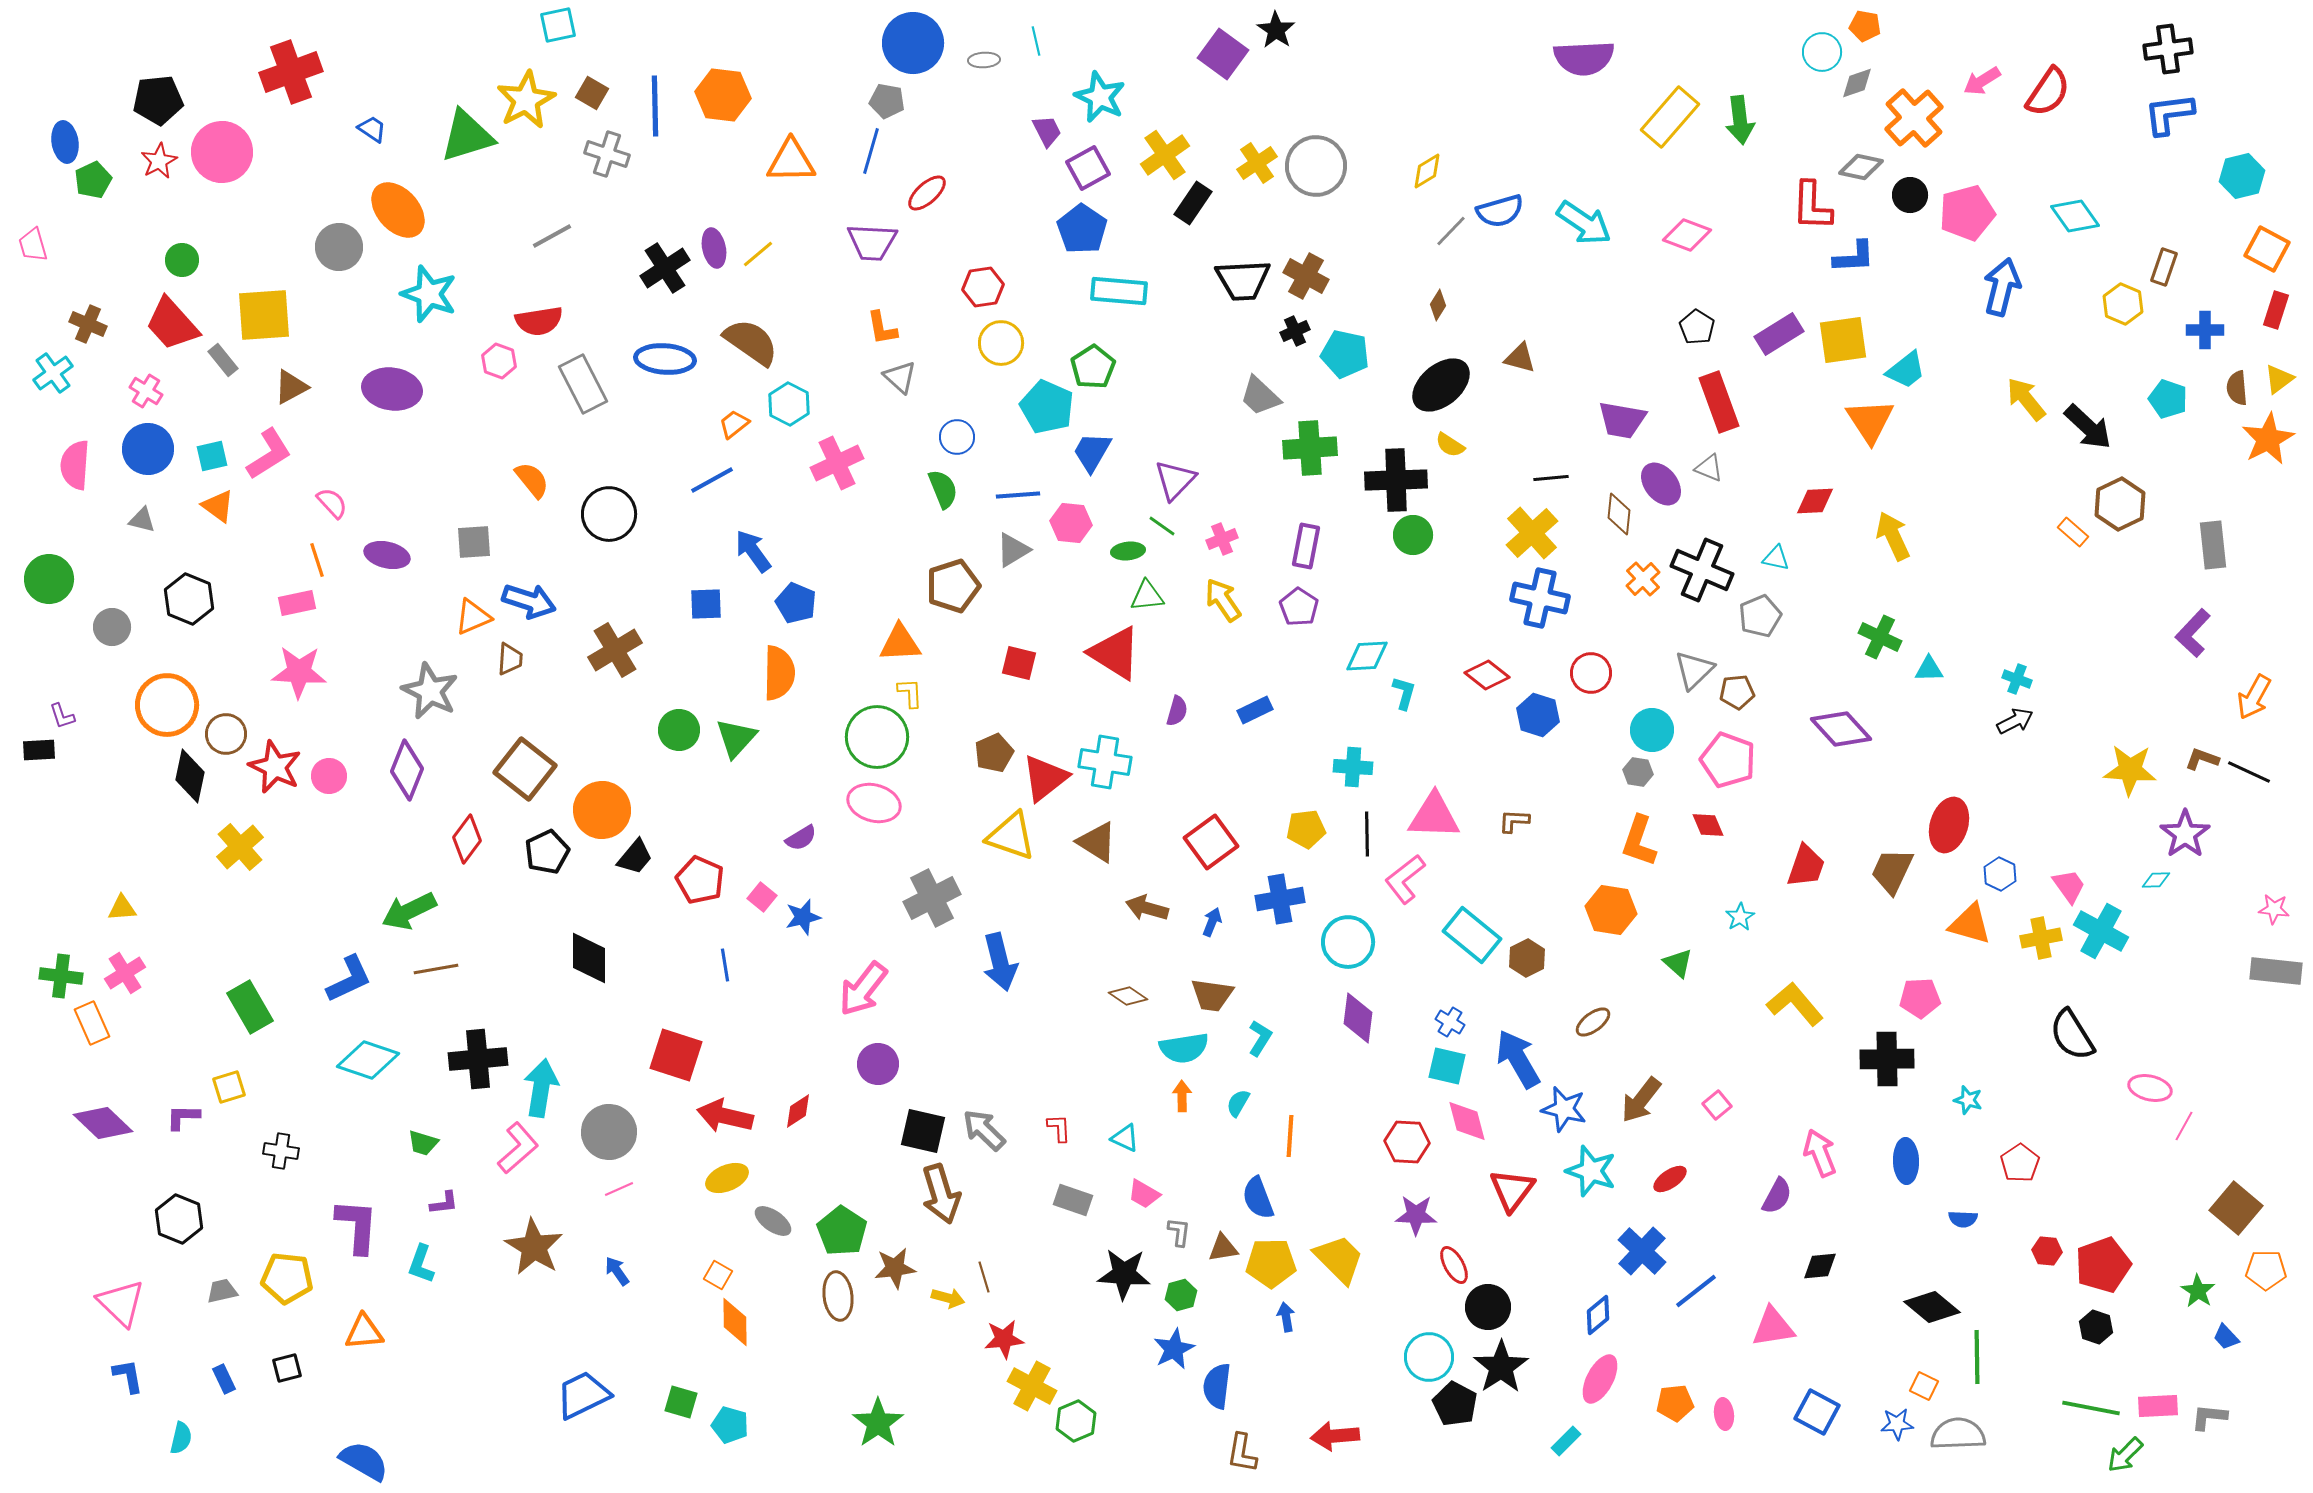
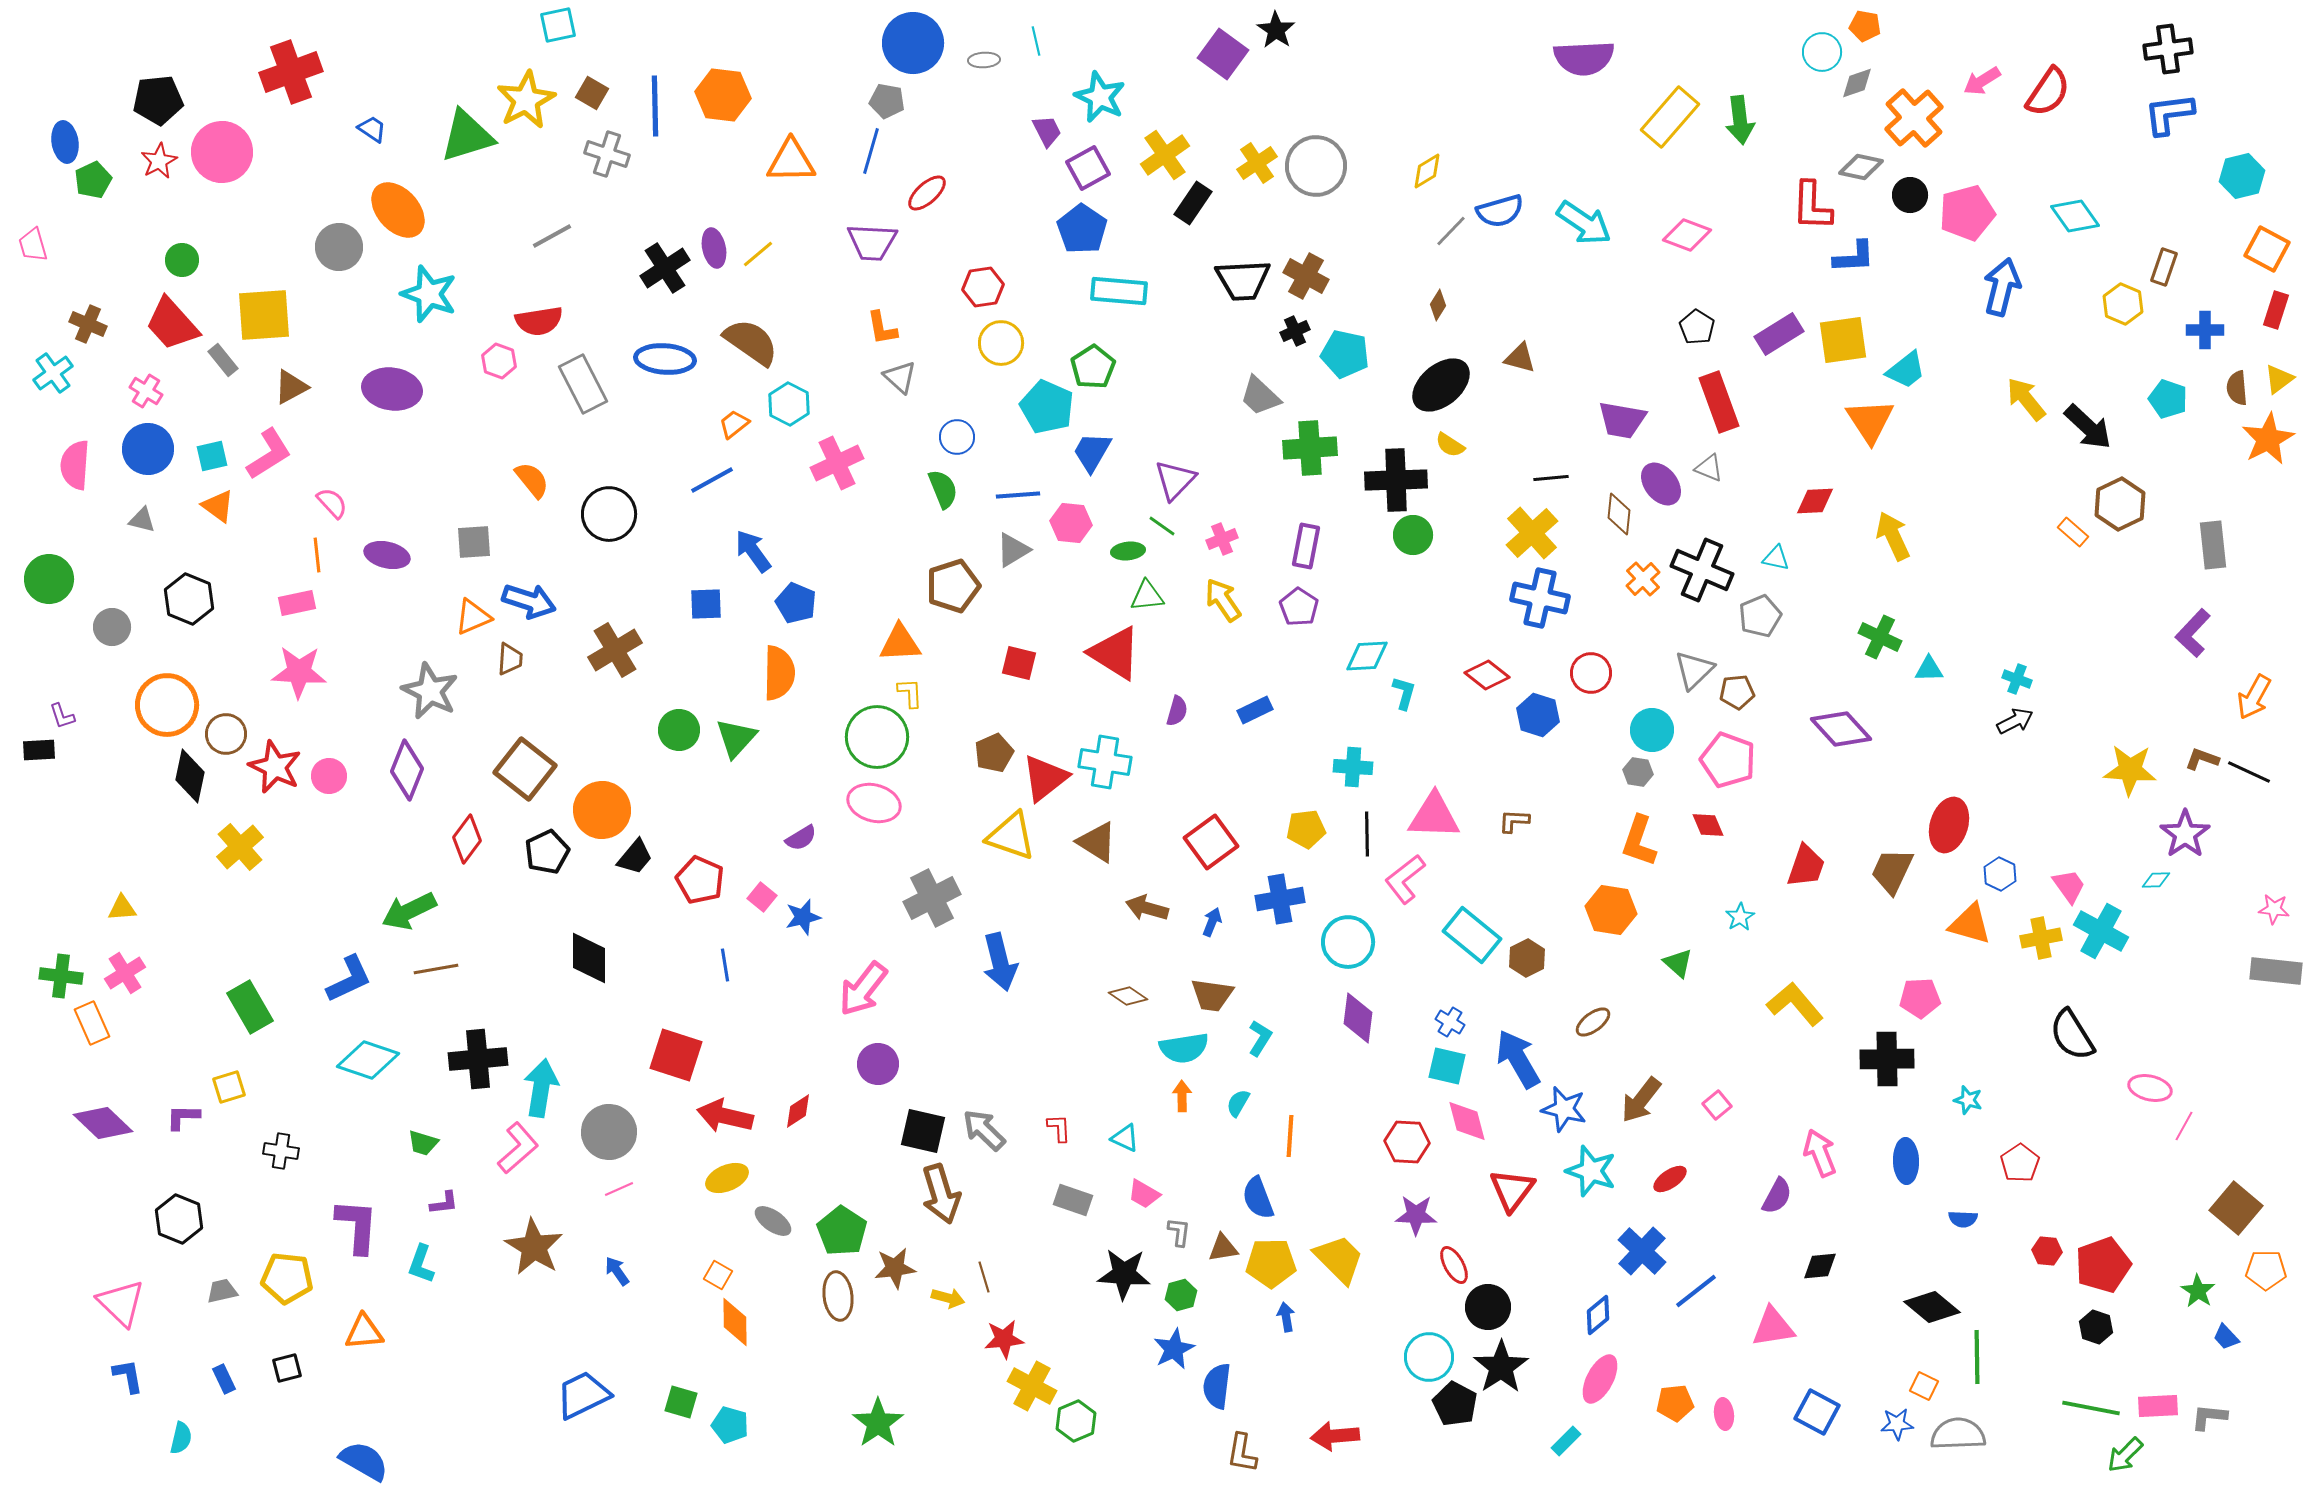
orange line at (317, 560): moved 5 px up; rotated 12 degrees clockwise
